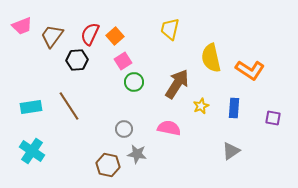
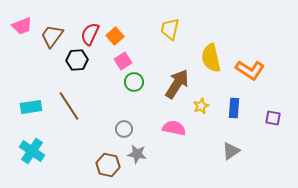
pink semicircle: moved 5 px right
